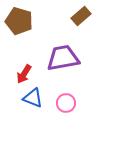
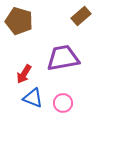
pink circle: moved 3 px left
